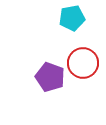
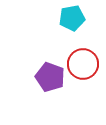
red circle: moved 1 px down
